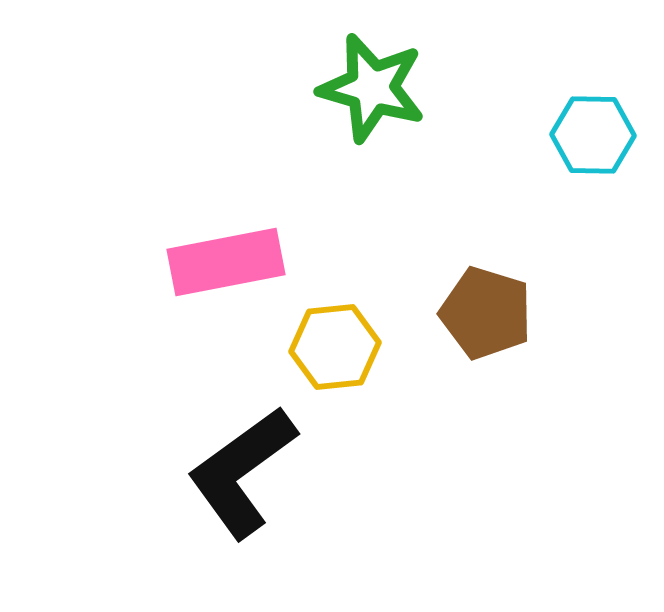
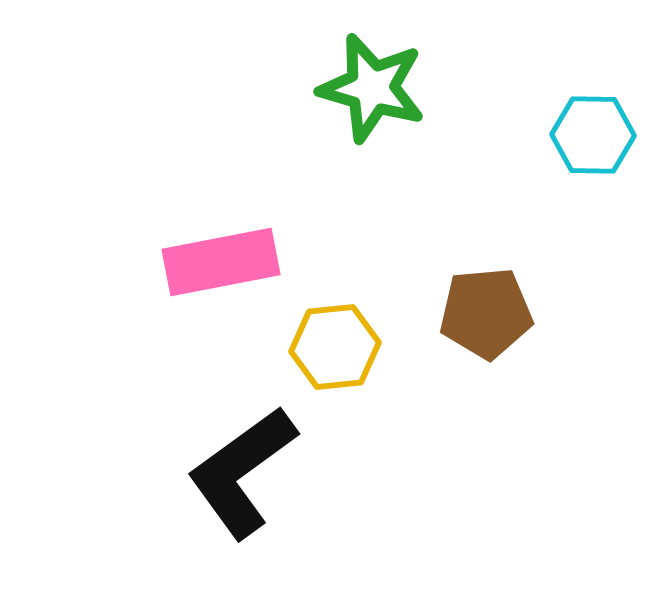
pink rectangle: moved 5 px left
brown pentagon: rotated 22 degrees counterclockwise
